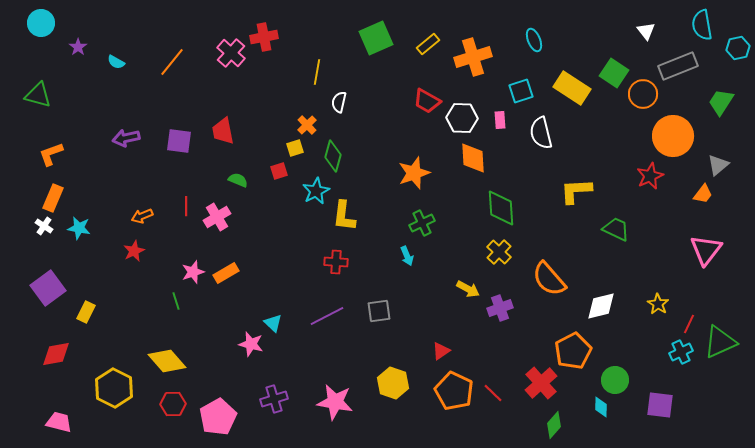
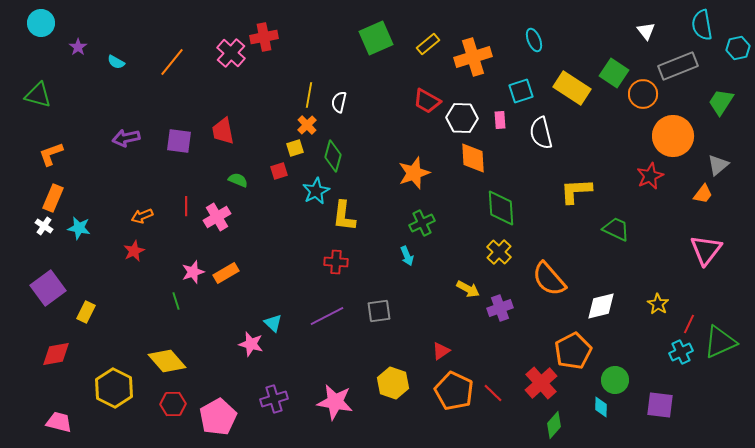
yellow line at (317, 72): moved 8 px left, 23 px down
